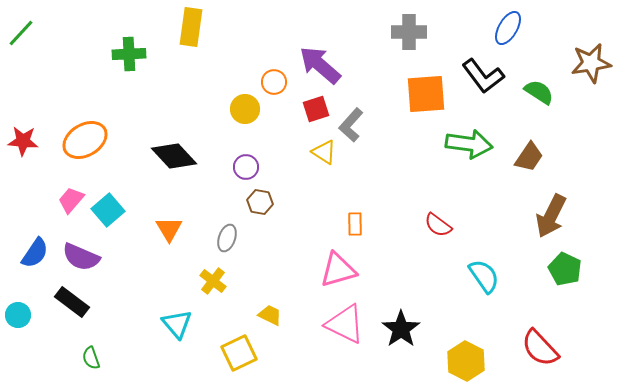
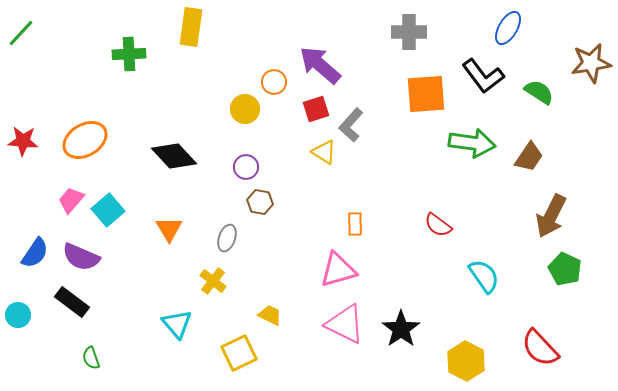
green arrow at (469, 144): moved 3 px right, 1 px up
